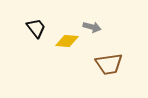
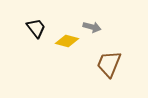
yellow diamond: rotated 10 degrees clockwise
brown trapezoid: rotated 120 degrees clockwise
